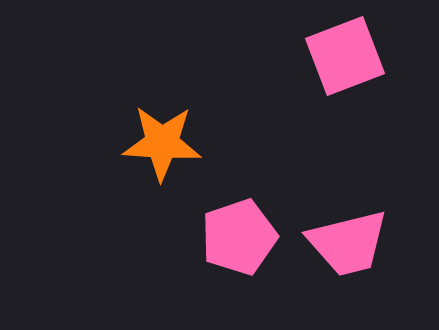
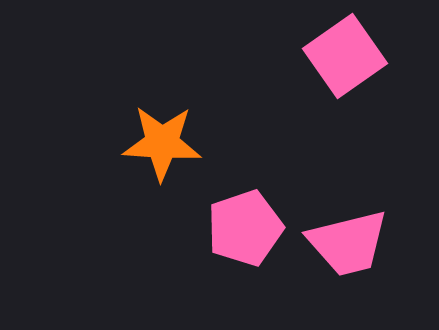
pink square: rotated 14 degrees counterclockwise
pink pentagon: moved 6 px right, 9 px up
